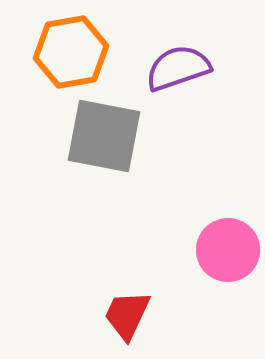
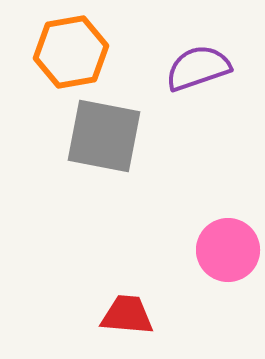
purple semicircle: moved 20 px right
red trapezoid: rotated 70 degrees clockwise
